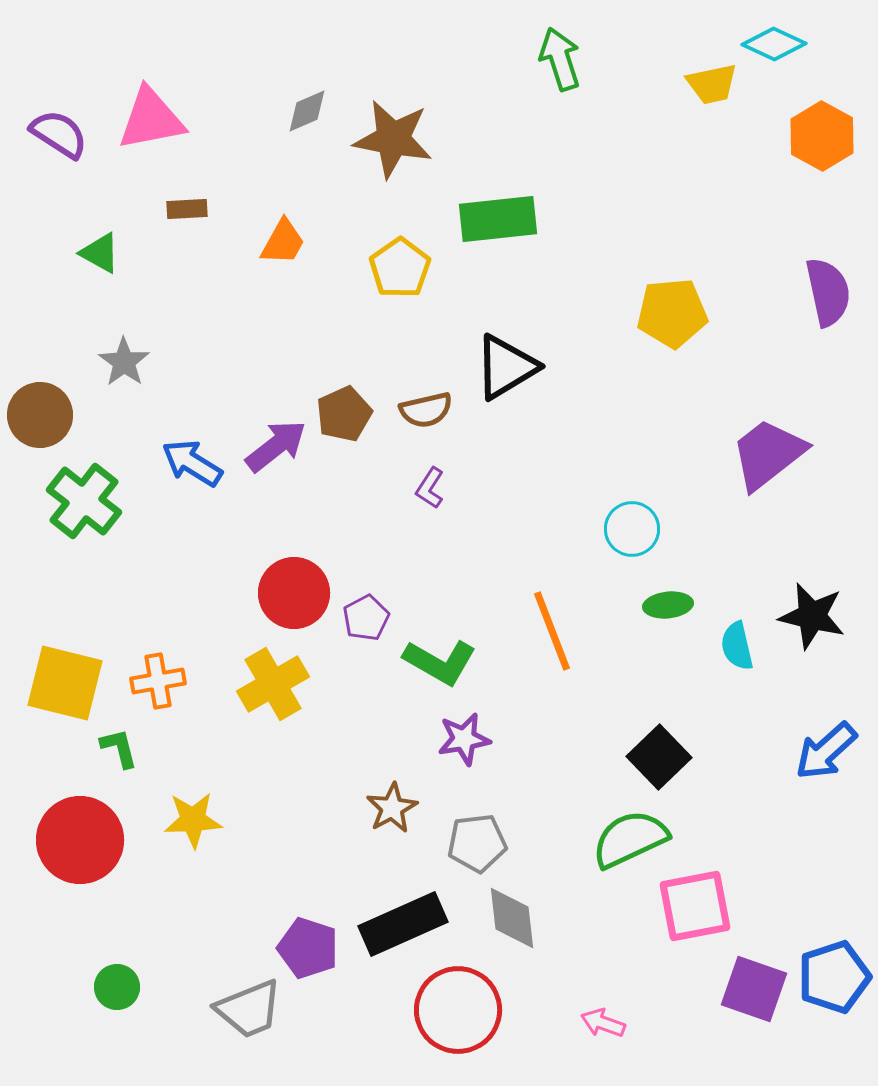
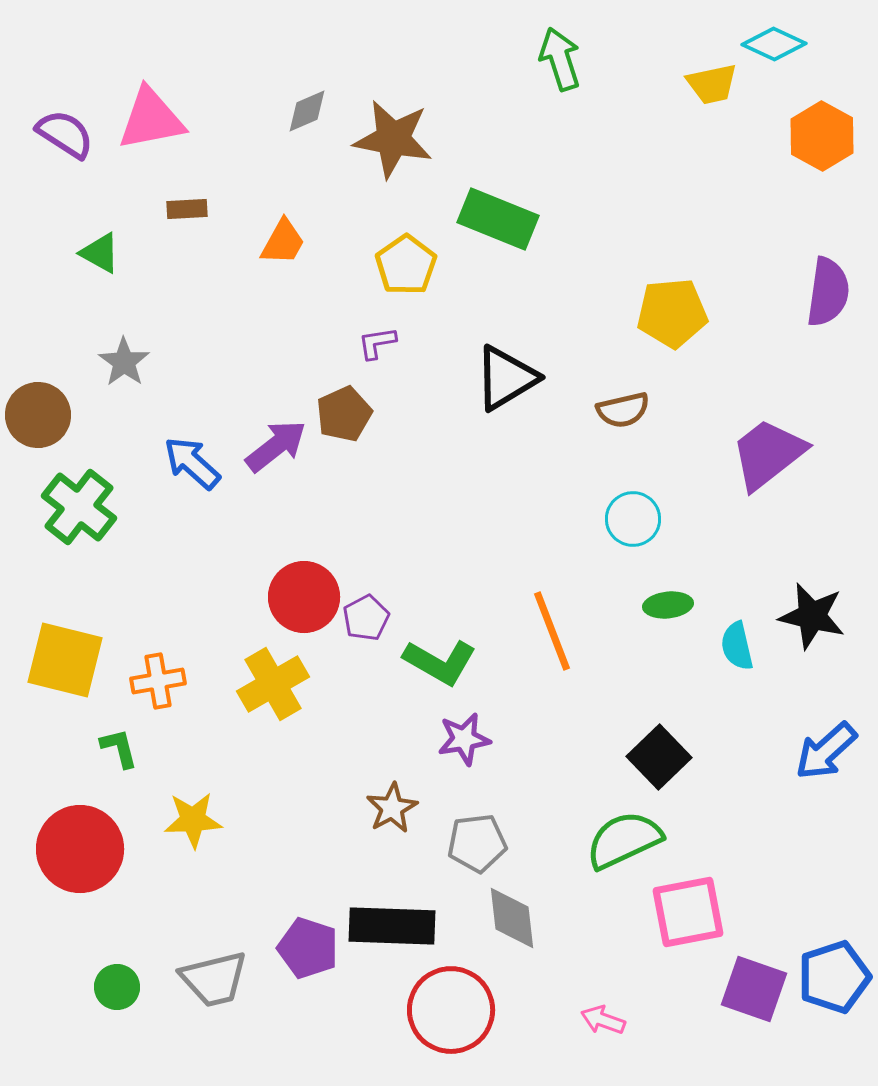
purple semicircle at (59, 134): moved 6 px right
green rectangle at (498, 219): rotated 28 degrees clockwise
yellow pentagon at (400, 268): moved 6 px right, 3 px up
purple semicircle at (828, 292): rotated 20 degrees clockwise
black triangle at (506, 367): moved 11 px down
brown semicircle at (426, 410): moved 197 px right
brown circle at (40, 415): moved 2 px left
blue arrow at (192, 463): rotated 10 degrees clockwise
purple L-shape at (430, 488): moved 53 px left, 145 px up; rotated 48 degrees clockwise
green cross at (84, 501): moved 5 px left, 6 px down
cyan circle at (632, 529): moved 1 px right, 10 px up
red circle at (294, 593): moved 10 px right, 4 px down
yellow square at (65, 683): moved 23 px up
green semicircle at (630, 839): moved 6 px left, 1 px down
red circle at (80, 840): moved 9 px down
pink square at (695, 906): moved 7 px left, 6 px down
black rectangle at (403, 924): moved 11 px left, 2 px down; rotated 26 degrees clockwise
gray trapezoid at (249, 1009): moved 35 px left, 30 px up; rotated 8 degrees clockwise
red circle at (458, 1010): moved 7 px left
pink arrow at (603, 1023): moved 3 px up
